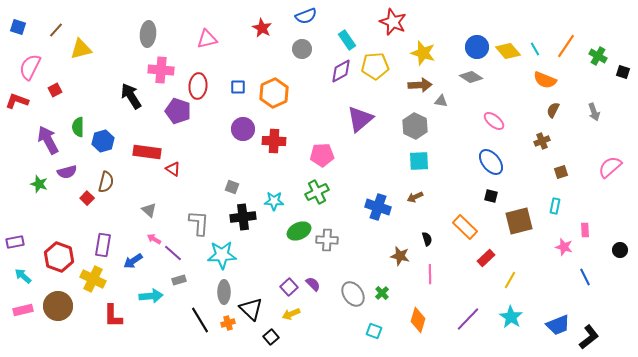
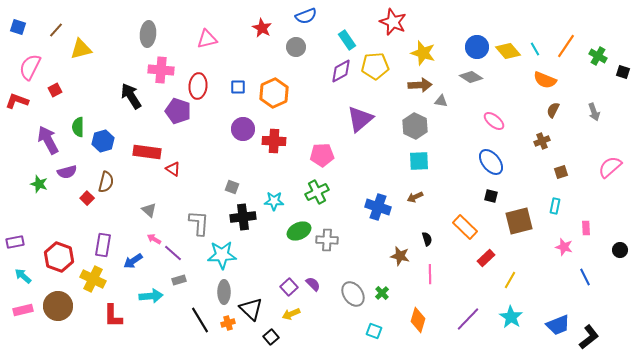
gray circle at (302, 49): moved 6 px left, 2 px up
pink rectangle at (585, 230): moved 1 px right, 2 px up
